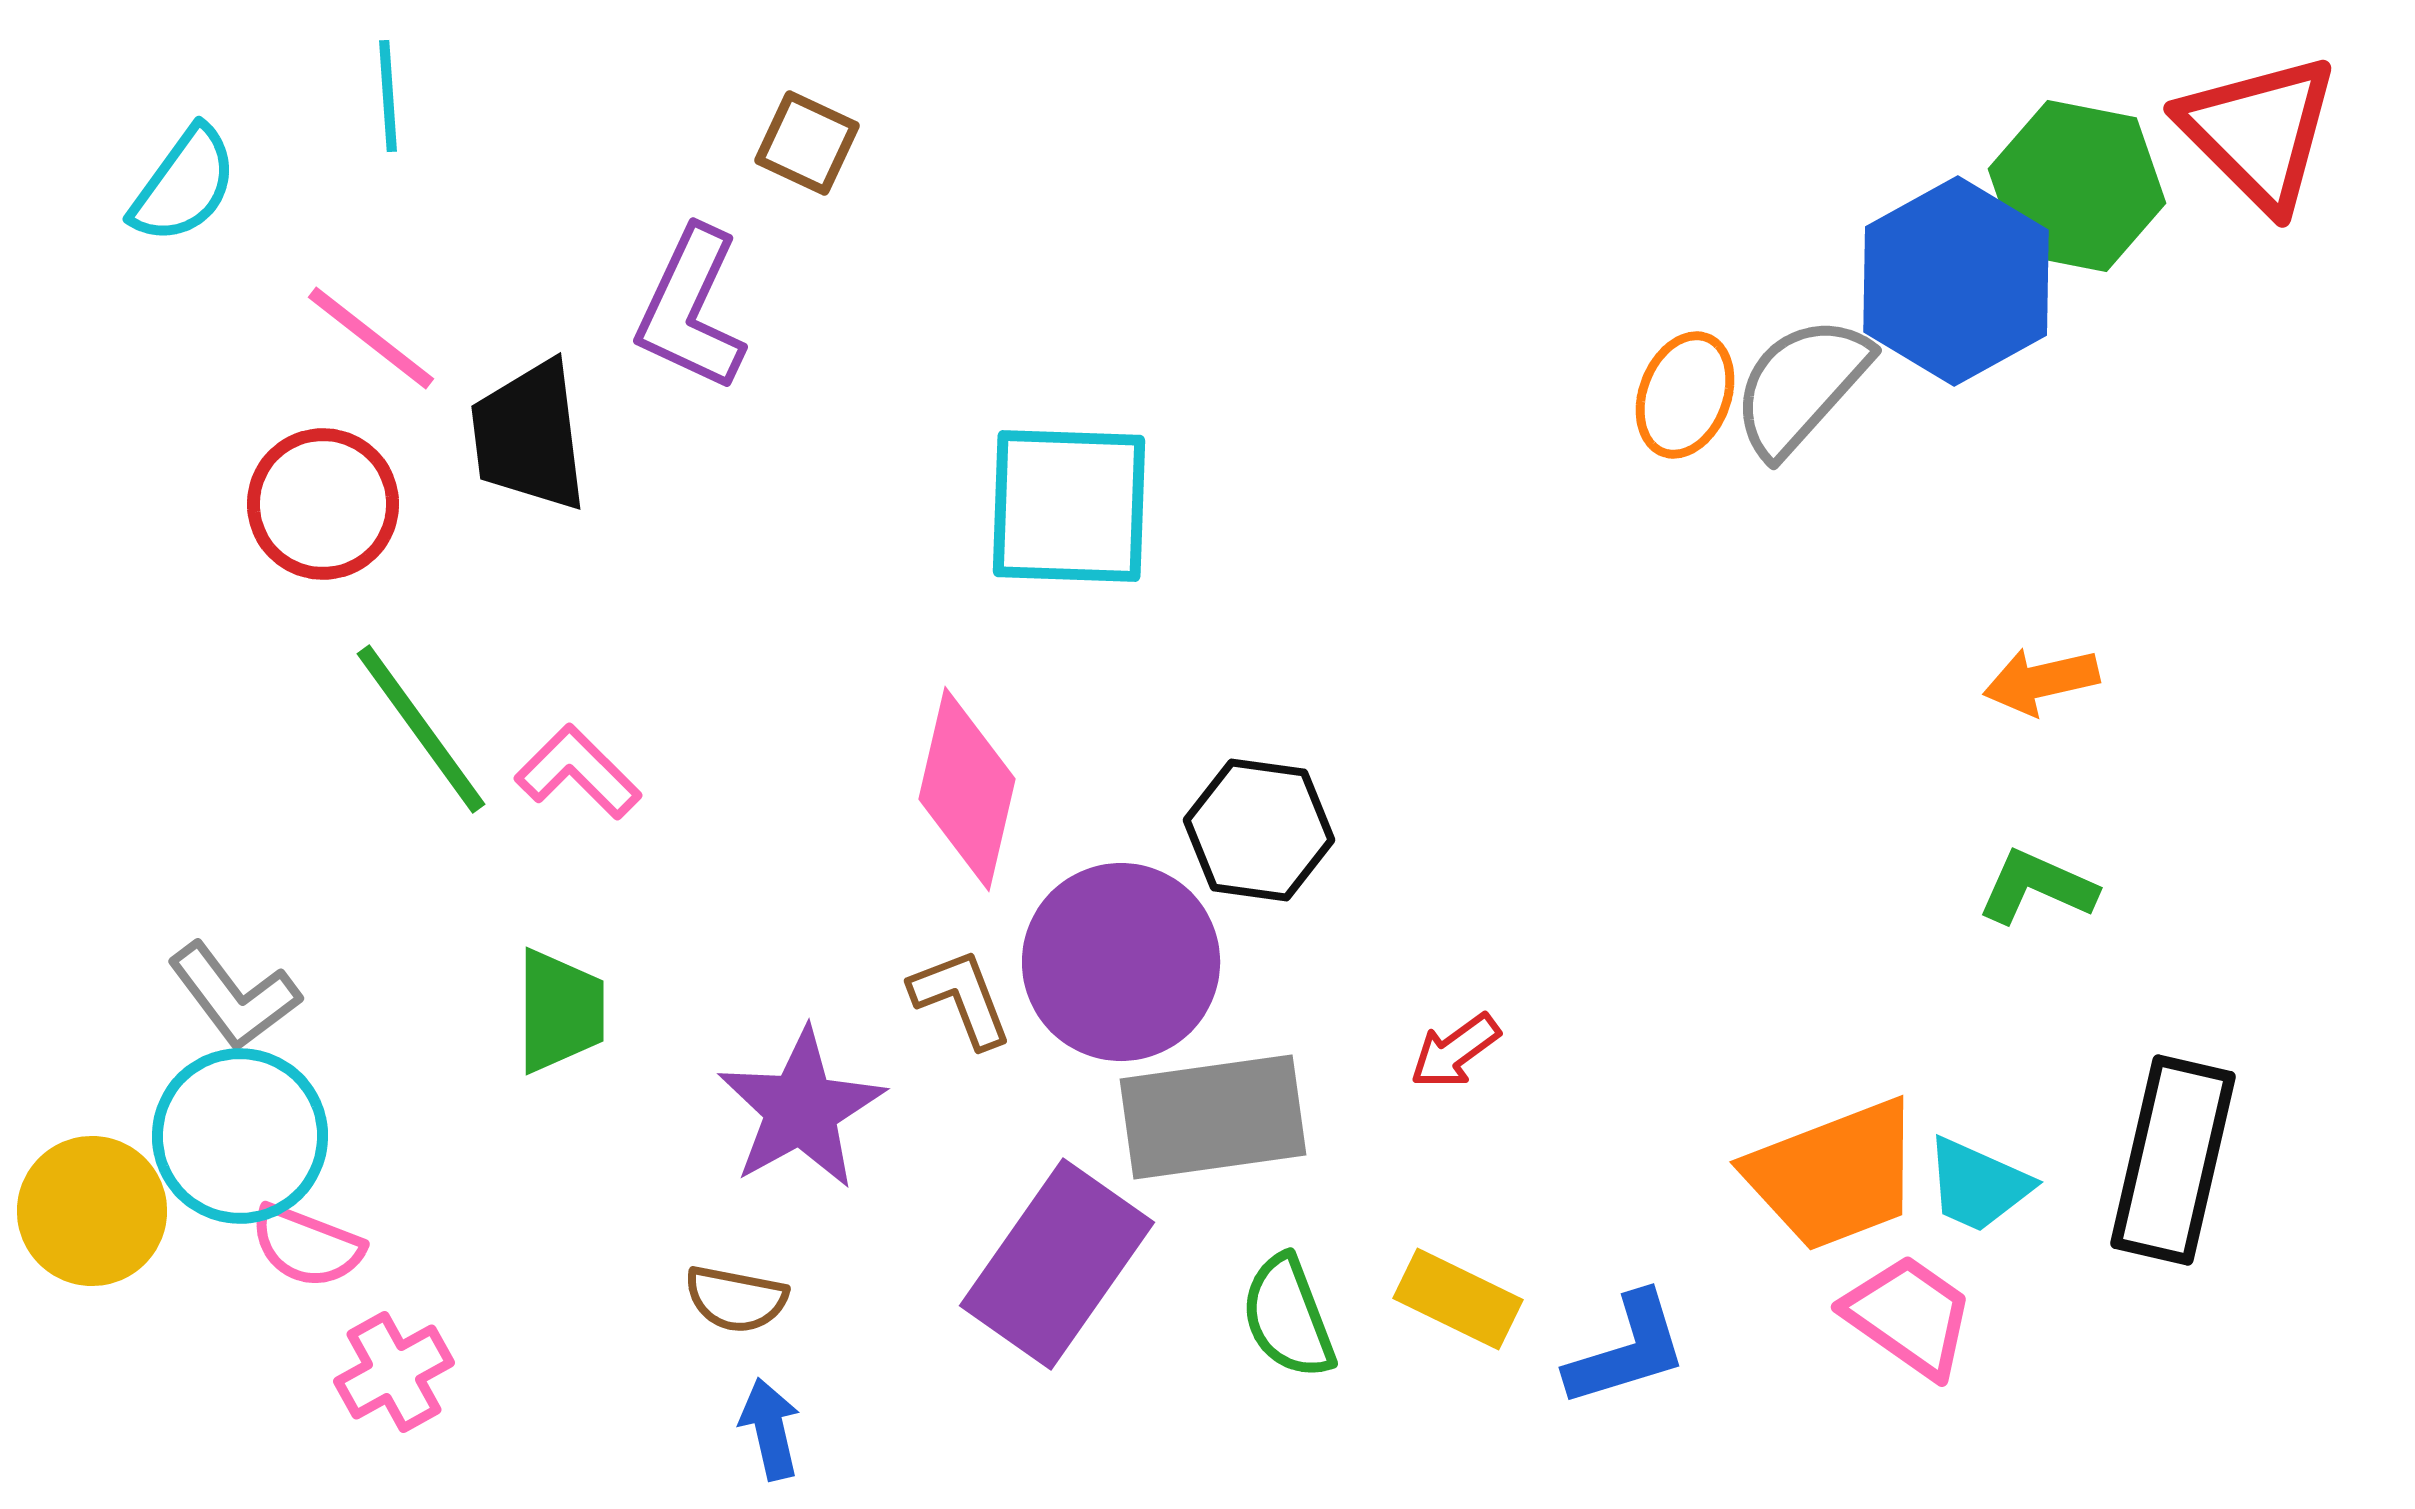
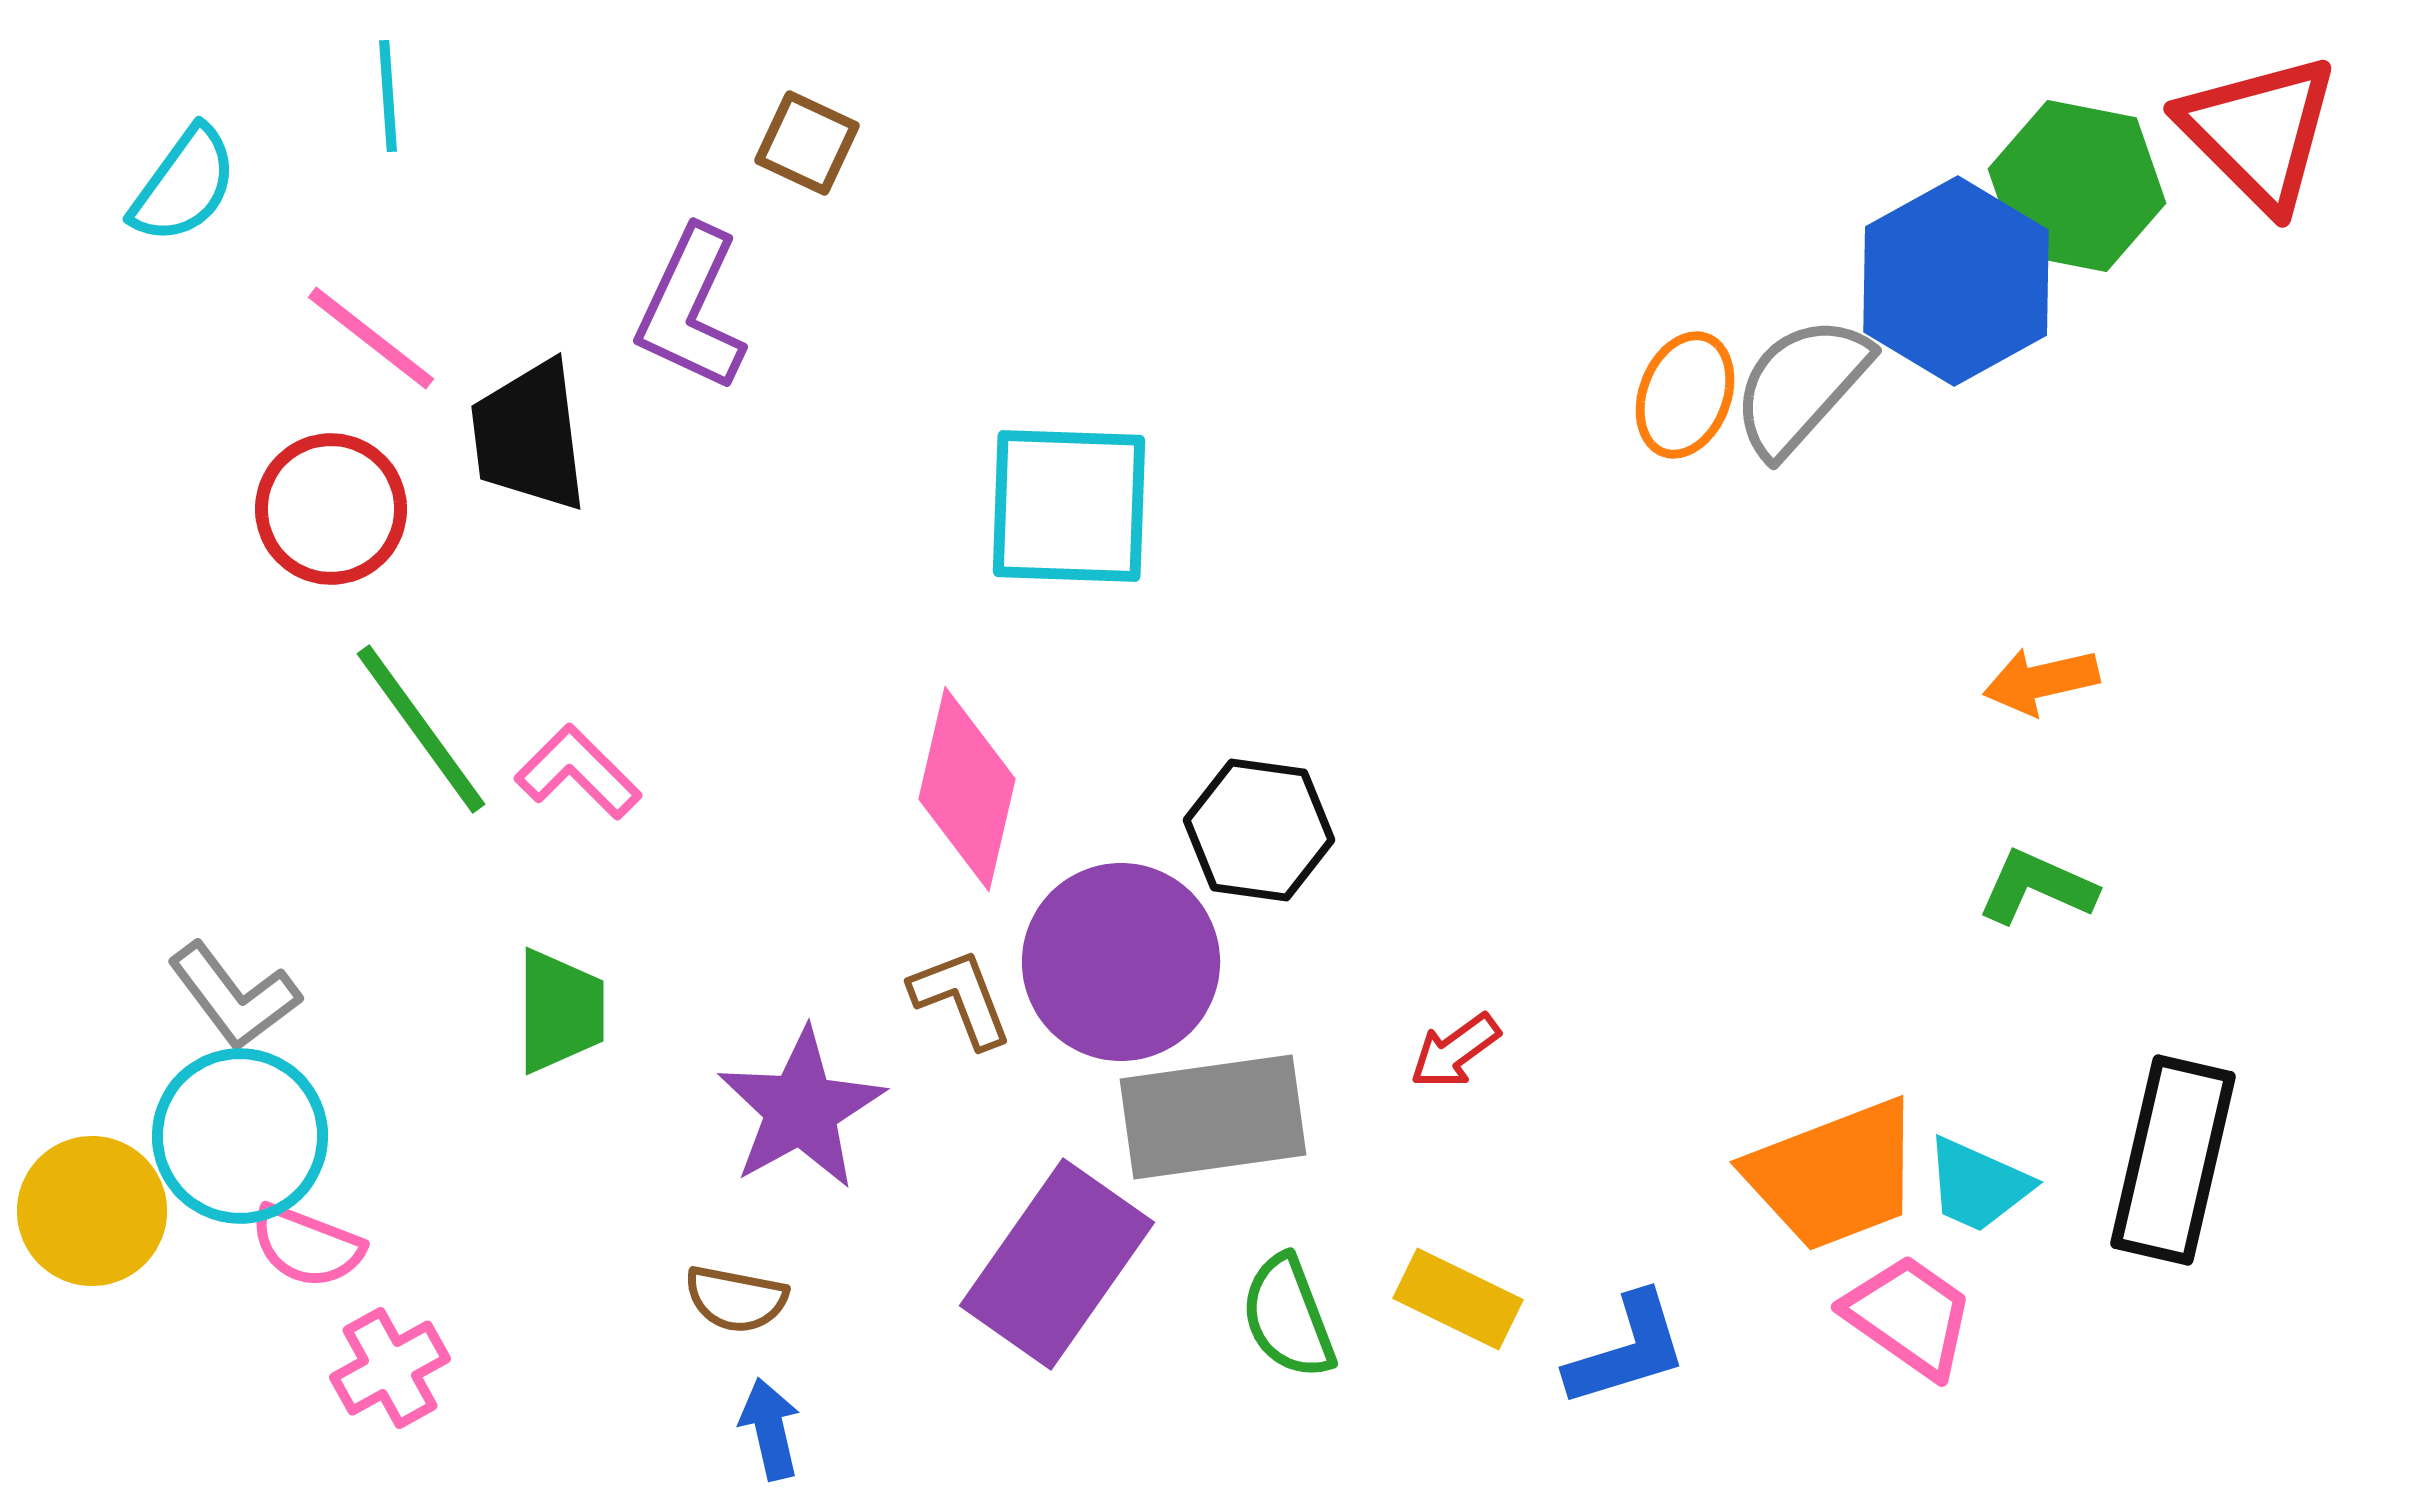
red circle: moved 8 px right, 5 px down
pink cross: moved 4 px left, 4 px up
